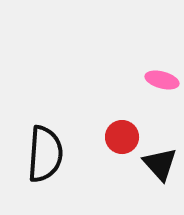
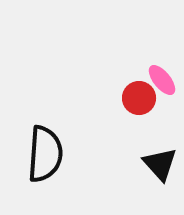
pink ellipse: rotated 36 degrees clockwise
red circle: moved 17 px right, 39 px up
